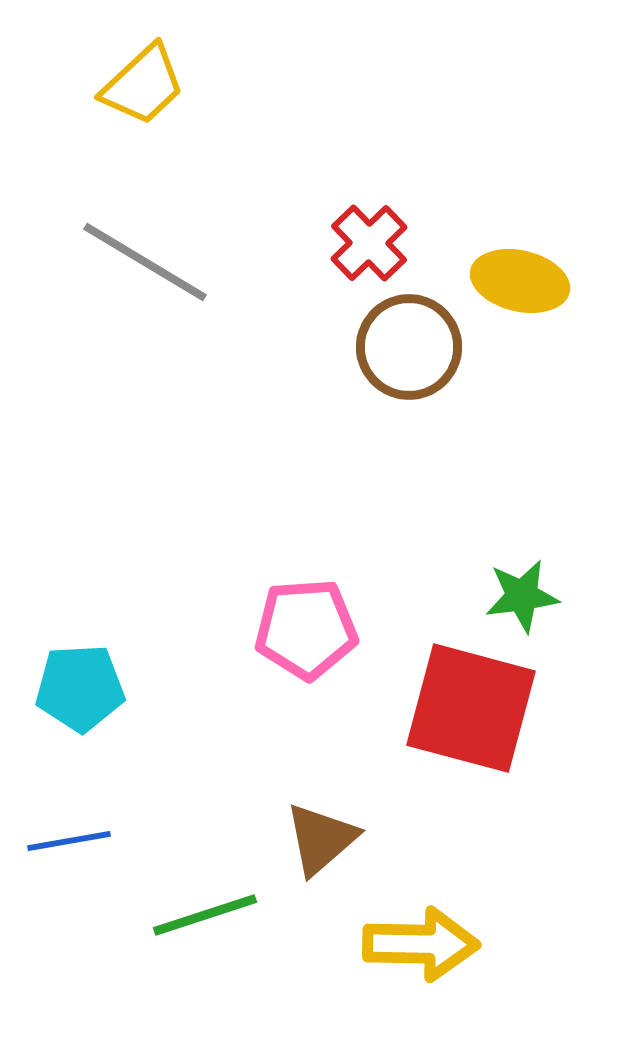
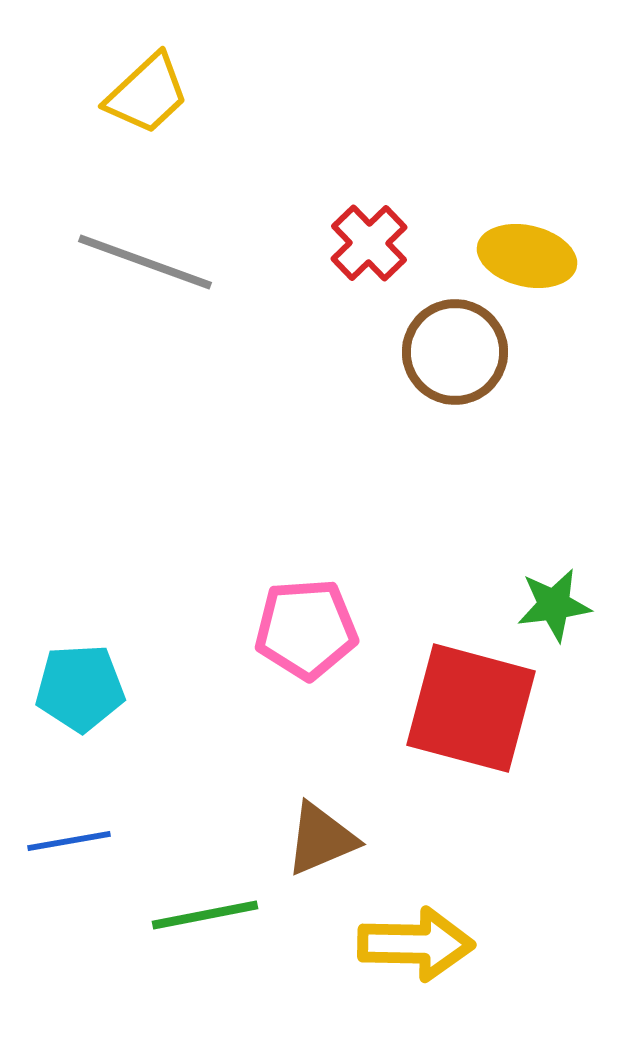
yellow trapezoid: moved 4 px right, 9 px down
gray line: rotated 11 degrees counterclockwise
yellow ellipse: moved 7 px right, 25 px up
brown circle: moved 46 px right, 5 px down
green star: moved 32 px right, 9 px down
brown triangle: rotated 18 degrees clockwise
green line: rotated 7 degrees clockwise
yellow arrow: moved 5 px left
